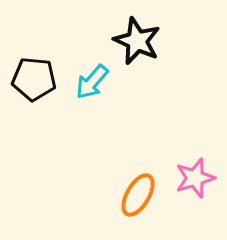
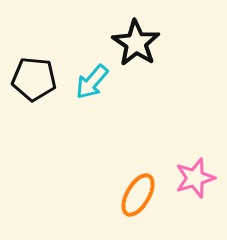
black star: moved 1 px left, 2 px down; rotated 9 degrees clockwise
